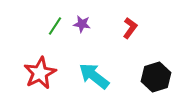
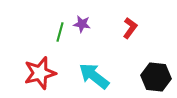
green line: moved 5 px right, 6 px down; rotated 18 degrees counterclockwise
red star: rotated 12 degrees clockwise
black hexagon: rotated 24 degrees clockwise
